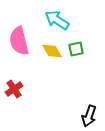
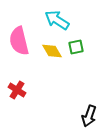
green square: moved 2 px up
red cross: moved 3 px right, 1 px down; rotated 24 degrees counterclockwise
